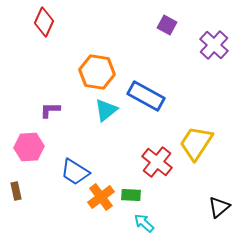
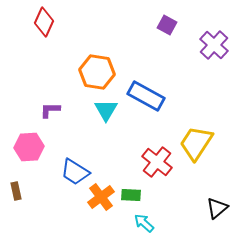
cyan triangle: rotated 20 degrees counterclockwise
black triangle: moved 2 px left, 1 px down
